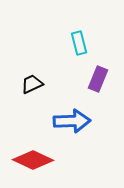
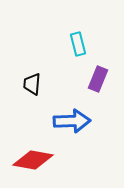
cyan rectangle: moved 1 px left, 1 px down
black trapezoid: rotated 60 degrees counterclockwise
red diamond: rotated 15 degrees counterclockwise
